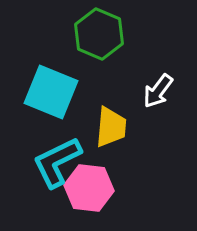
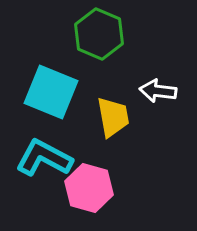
white arrow: rotated 60 degrees clockwise
yellow trapezoid: moved 2 px right, 10 px up; rotated 15 degrees counterclockwise
cyan L-shape: moved 13 px left, 4 px up; rotated 54 degrees clockwise
pink hexagon: rotated 9 degrees clockwise
